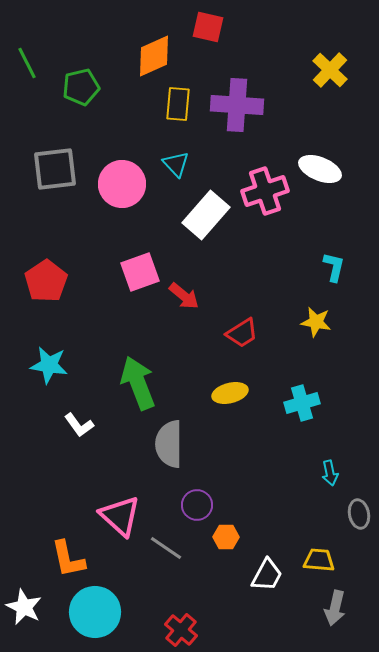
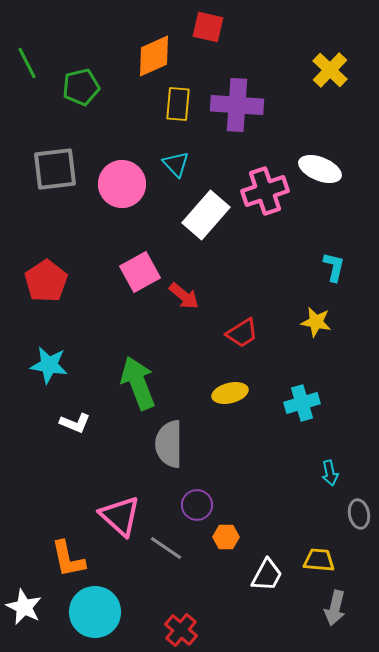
pink square: rotated 9 degrees counterclockwise
white L-shape: moved 4 px left, 2 px up; rotated 32 degrees counterclockwise
